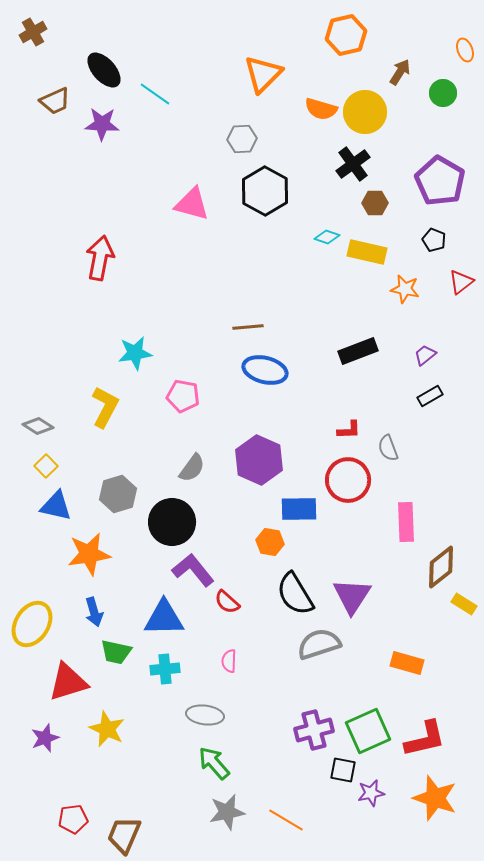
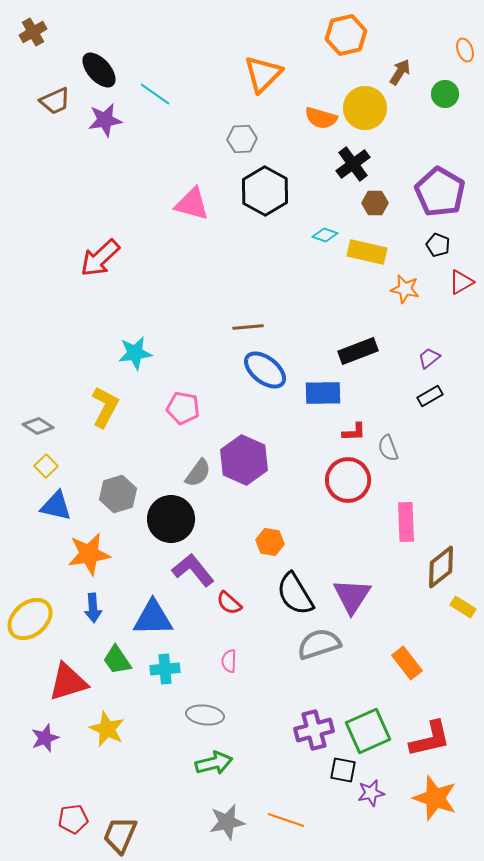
black ellipse at (104, 70): moved 5 px left
green circle at (443, 93): moved 2 px right, 1 px down
orange semicircle at (321, 109): moved 9 px down
yellow circle at (365, 112): moved 4 px up
purple star at (102, 124): moved 3 px right, 4 px up; rotated 12 degrees counterclockwise
purple pentagon at (440, 181): moved 11 px down
cyan diamond at (327, 237): moved 2 px left, 2 px up
black pentagon at (434, 240): moved 4 px right, 5 px down
red arrow at (100, 258): rotated 144 degrees counterclockwise
red triangle at (461, 282): rotated 8 degrees clockwise
purple trapezoid at (425, 355): moved 4 px right, 3 px down
blue ellipse at (265, 370): rotated 24 degrees clockwise
pink pentagon at (183, 396): moved 12 px down
red L-shape at (349, 430): moved 5 px right, 2 px down
purple hexagon at (259, 460): moved 15 px left
gray semicircle at (192, 468): moved 6 px right, 5 px down
blue rectangle at (299, 509): moved 24 px right, 116 px up
black circle at (172, 522): moved 1 px left, 3 px up
red semicircle at (227, 602): moved 2 px right, 1 px down
yellow rectangle at (464, 604): moved 1 px left, 3 px down
blue arrow at (94, 612): moved 1 px left, 4 px up; rotated 12 degrees clockwise
blue triangle at (164, 618): moved 11 px left
yellow ellipse at (32, 624): moved 2 px left, 5 px up; rotated 18 degrees clockwise
green trapezoid at (116, 652): moved 1 px right, 8 px down; rotated 44 degrees clockwise
orange rectangle at (407, 663): rotated 36 degrees clockwise
red L-shape at (425, 739): moved 5 px right
green arrow at (214, 763): rotated 117 degrees clockwise
gray star at (227, 812): moved 10 px down
orange line at (286, 820): rotated 12 degrees counterclockwise
brown trapezoid at (124, 835): moved 4 px left
